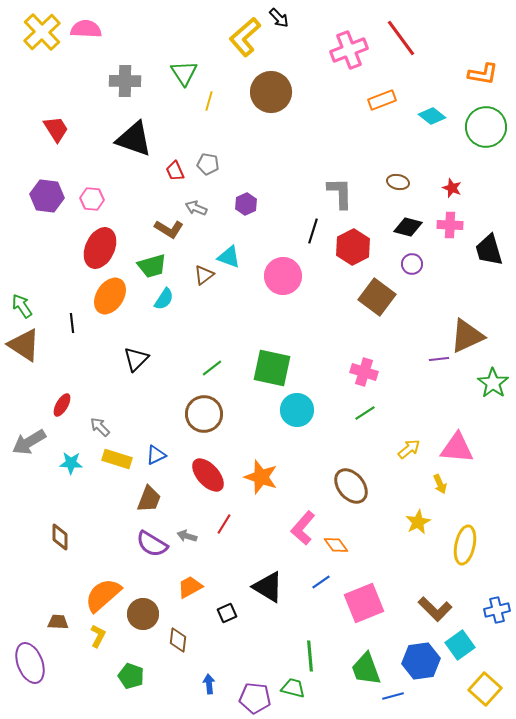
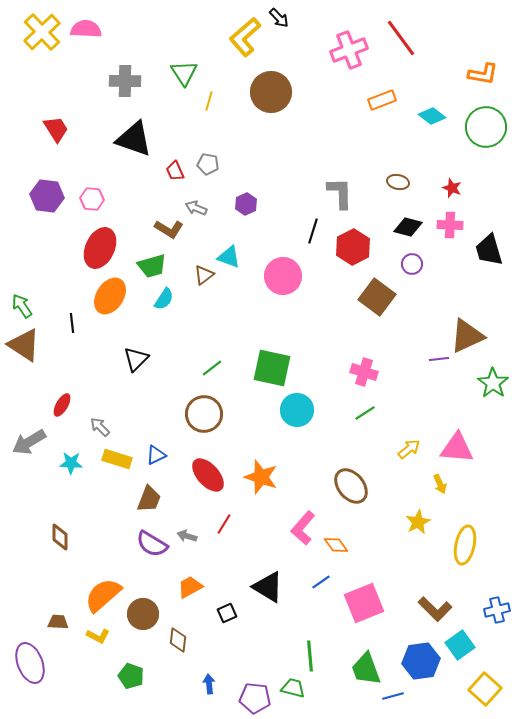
yellow L-shape at (98, 636): rotated 90 degrees clockwise
